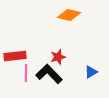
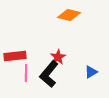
red star: rotated 14 degrees counterclockwise
black L-shape: rotated 96 degrees counterclockwise
